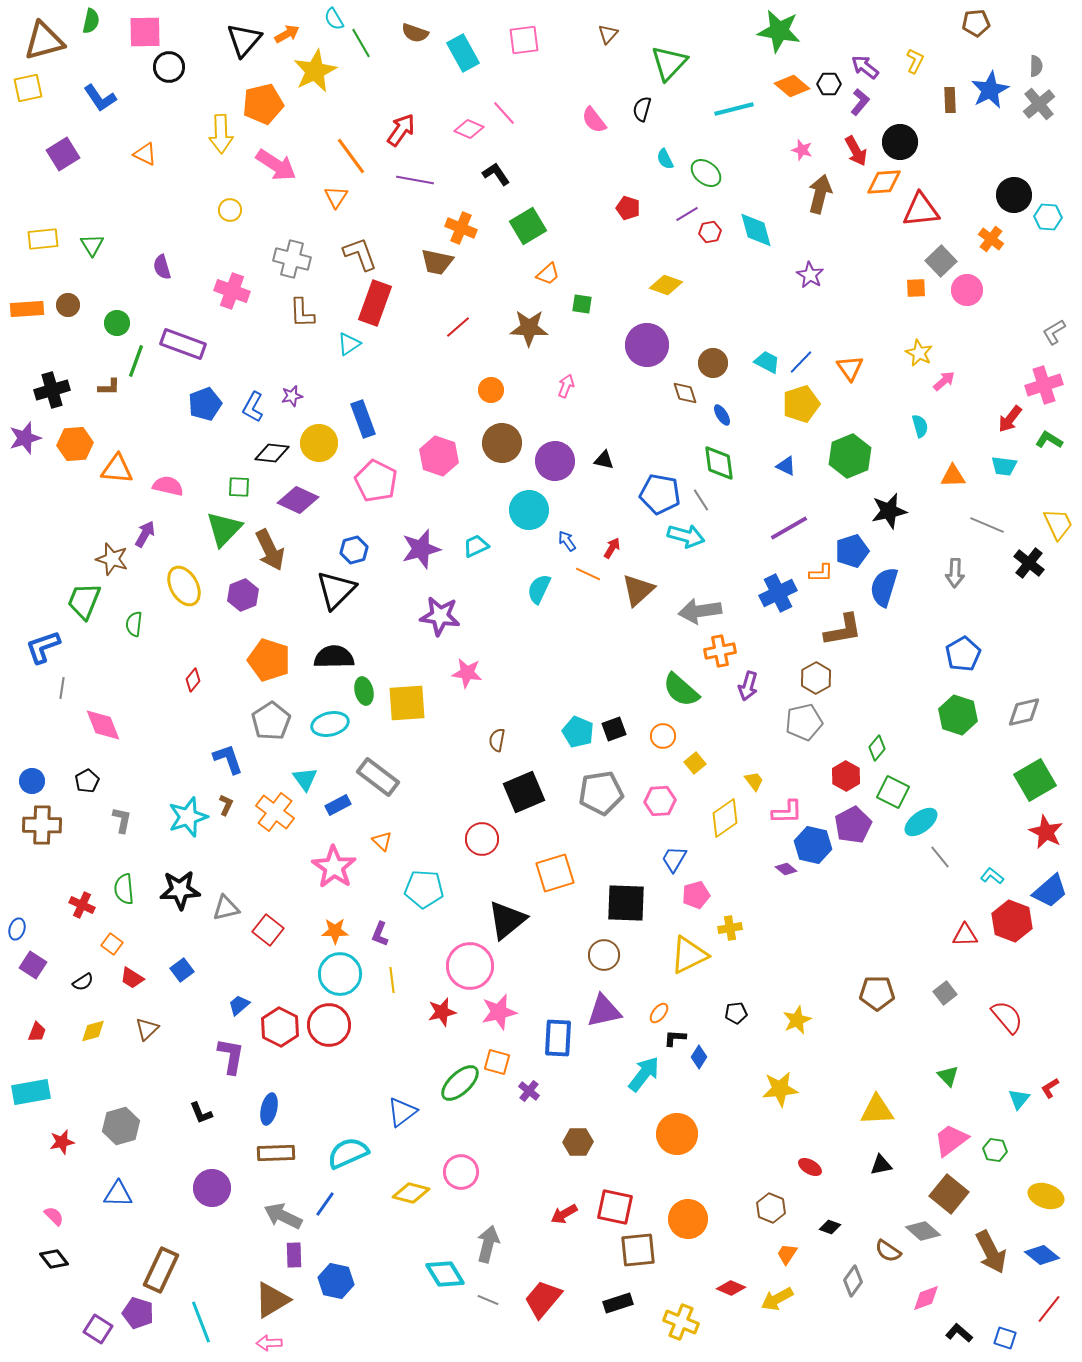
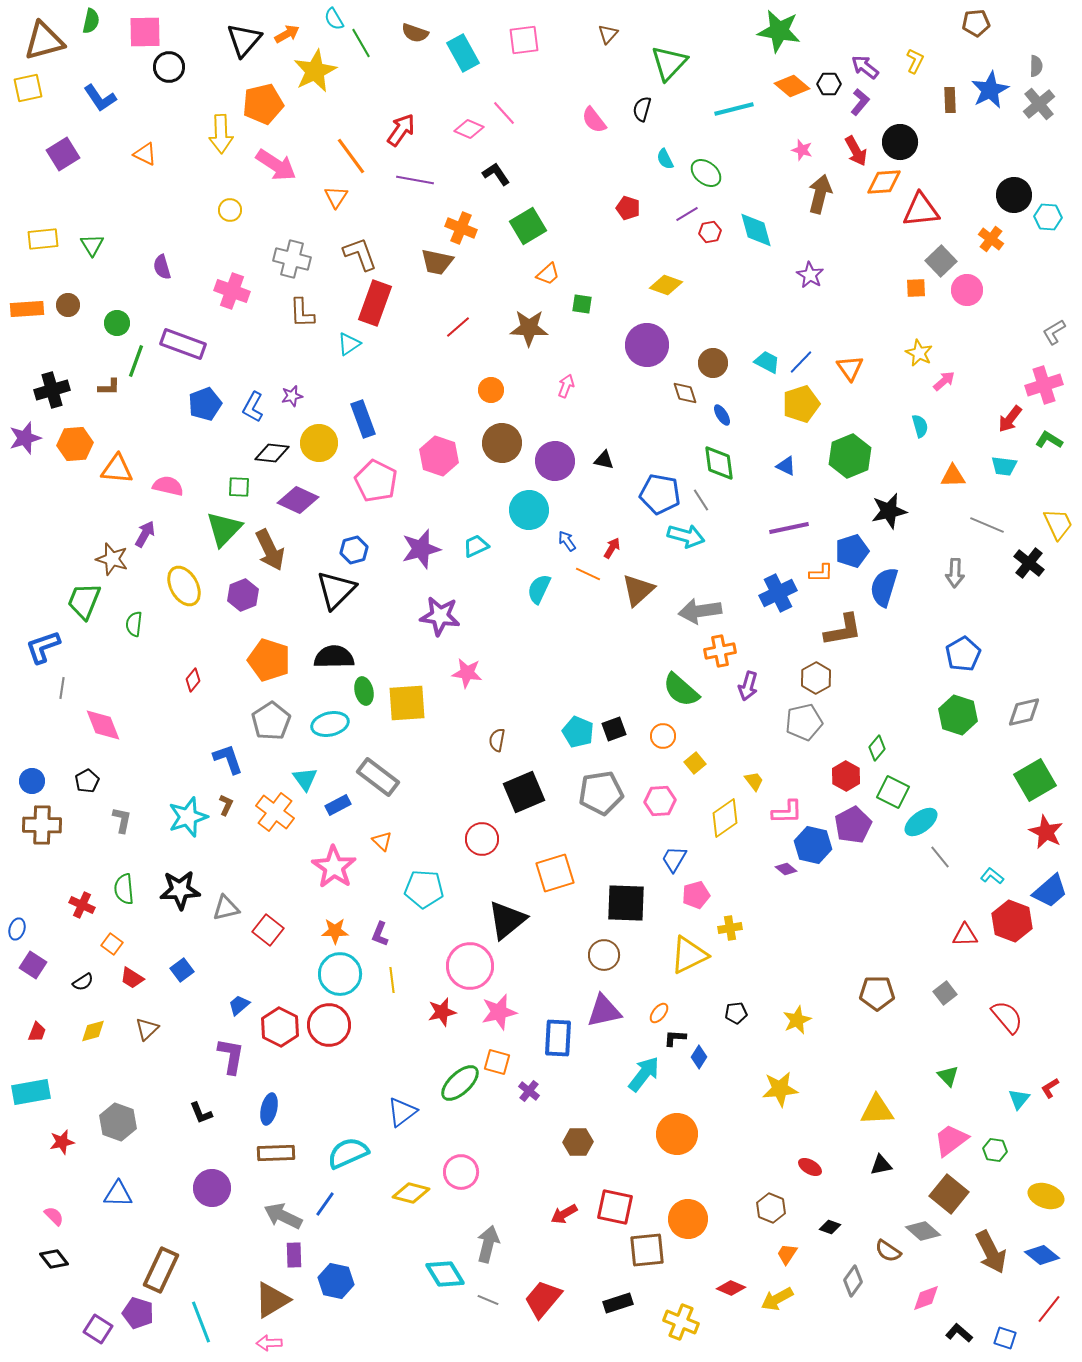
purple line at (789, 528): rotated 18 degrees clockwise
gray hexagon at (121, 1126): moved 3 px left, 4 px up; rotated 24 degrees counterclockwise
brown square at (638, 1250): moved 9 px right
